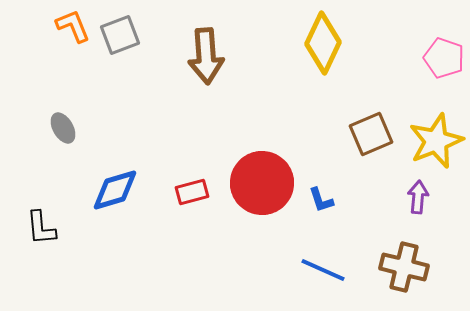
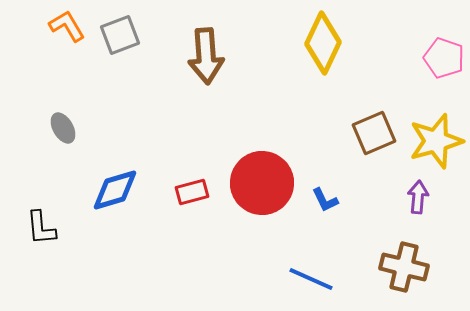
orange L-shape: moved 6 px left; rotated 9 degrees counterclockwise
brown square: moved 3 px right, 1 px up
yellow star: rotated 6 degrees clockwise
blue L-shape: moved 4 px right; rotated 8 degrees counterclockwise
blue line: moved 12 px left, 9 px down
